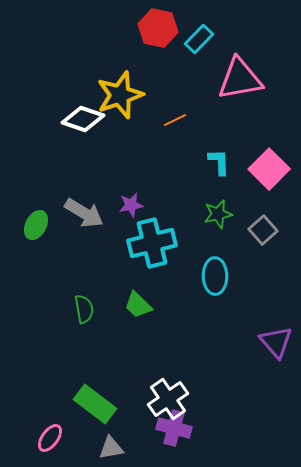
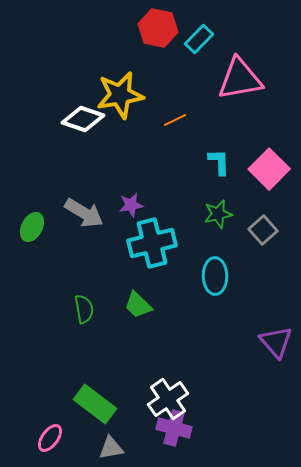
yellow star: rotated 9 degrees clockwise
green ellipse: moved 4 px left, 2 px down
